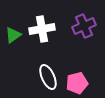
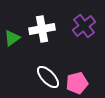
purple cross: rotated 15 degrees counterclockwise
green triangle: moved 1 px left, 3 px down
white ellipse: rotated 20 degrees counterclockwise
